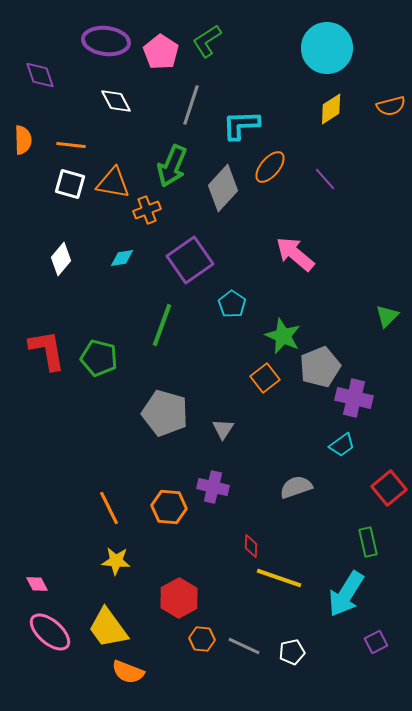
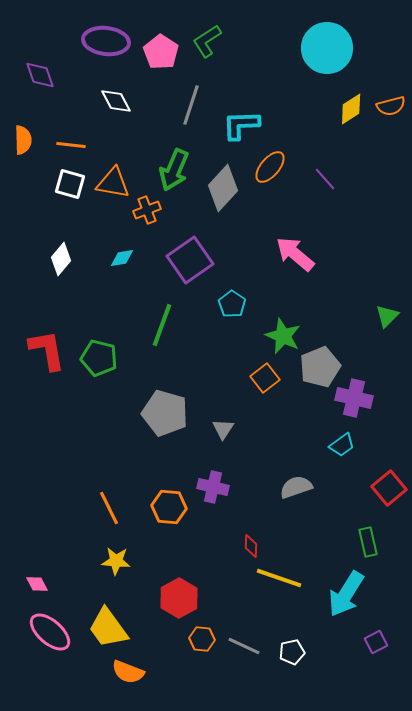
yellow diamond at (331, 109): moved 20 px right
green arrow at (172, 166): moved 2 px right, 4 px down
